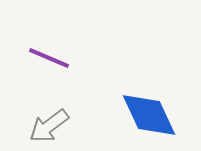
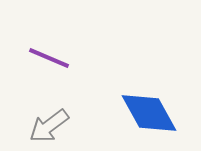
blue diamond: moved 2 px up; rotated 4 degrees counterclockwise
